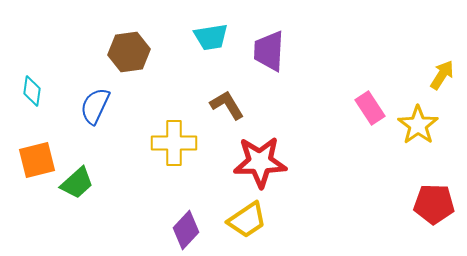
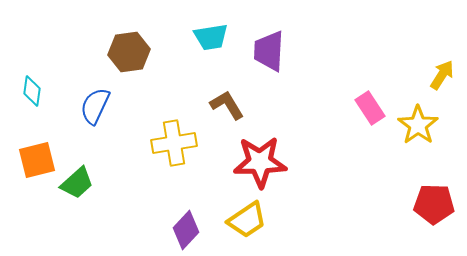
yellow cross: rotated 9 degrees counterclockwise
